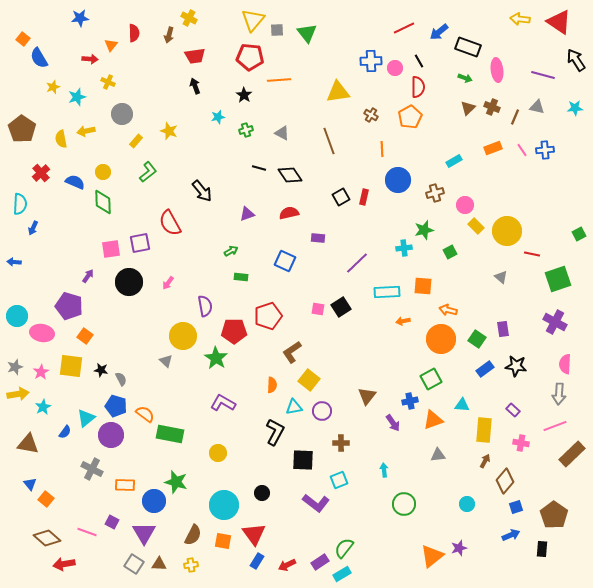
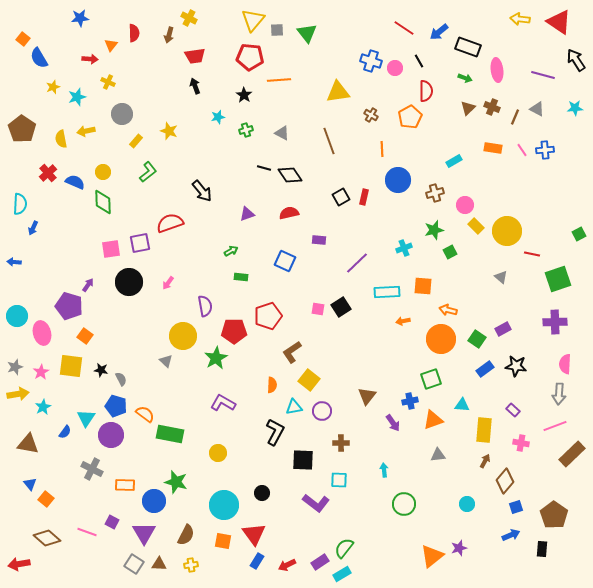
red line at (404, 28): rotated 60 degrees clockwise
blue cross at (371, 61): rotated 20 degrees clockwise
red semicircle at (418, 87): moved 8 px right, 4 px down
gray triangle at (537, 107): moved 2 px down; rotated 14 degrees clockwise
orange rectangle at (493, 148): rotated 30 degrees clockwise
black line at (259, 168): moved 5 px right
red cross at (41, 173): moved 7 px right
red semicircle at (170, 223): rotated 100 degrees clockwise
green star at (424, 230): moved 10 px right
purple rectangle at (318, 238): moved 1 px right, 2 px down
cyan cross at (404, 248): rotated 14 degrees counterclockwise
purple arrow at (88, 276): moved 9 px down
purple cross at (555, 322): rotated 30 degrees counterclockwise
purple rectangle at (503, 329): rotated 70 degrees clockwise
pink ellipse at (42, 333): rotated 65 degrees clockwise
green star at (216, 358): rotated 10 degrees clockwise
green square at (431, 379): rotated 10 degrees clockwise
cyan triangle at (86, 418): rotated 18 degrees counterclockwise
cyan square at (339, 480): rotated 24 degrees clockwise
brown semicircle at (193, 535): moved 7 px left
red arrow at (64, 564): moved 45 px left
